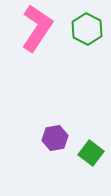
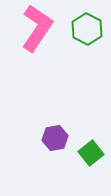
green square: rotated 15 degrees clockwise
